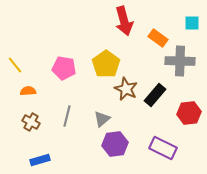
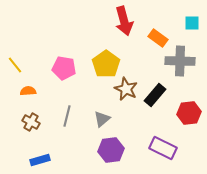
purple hexagon: moved 4 px left, 6 px down
